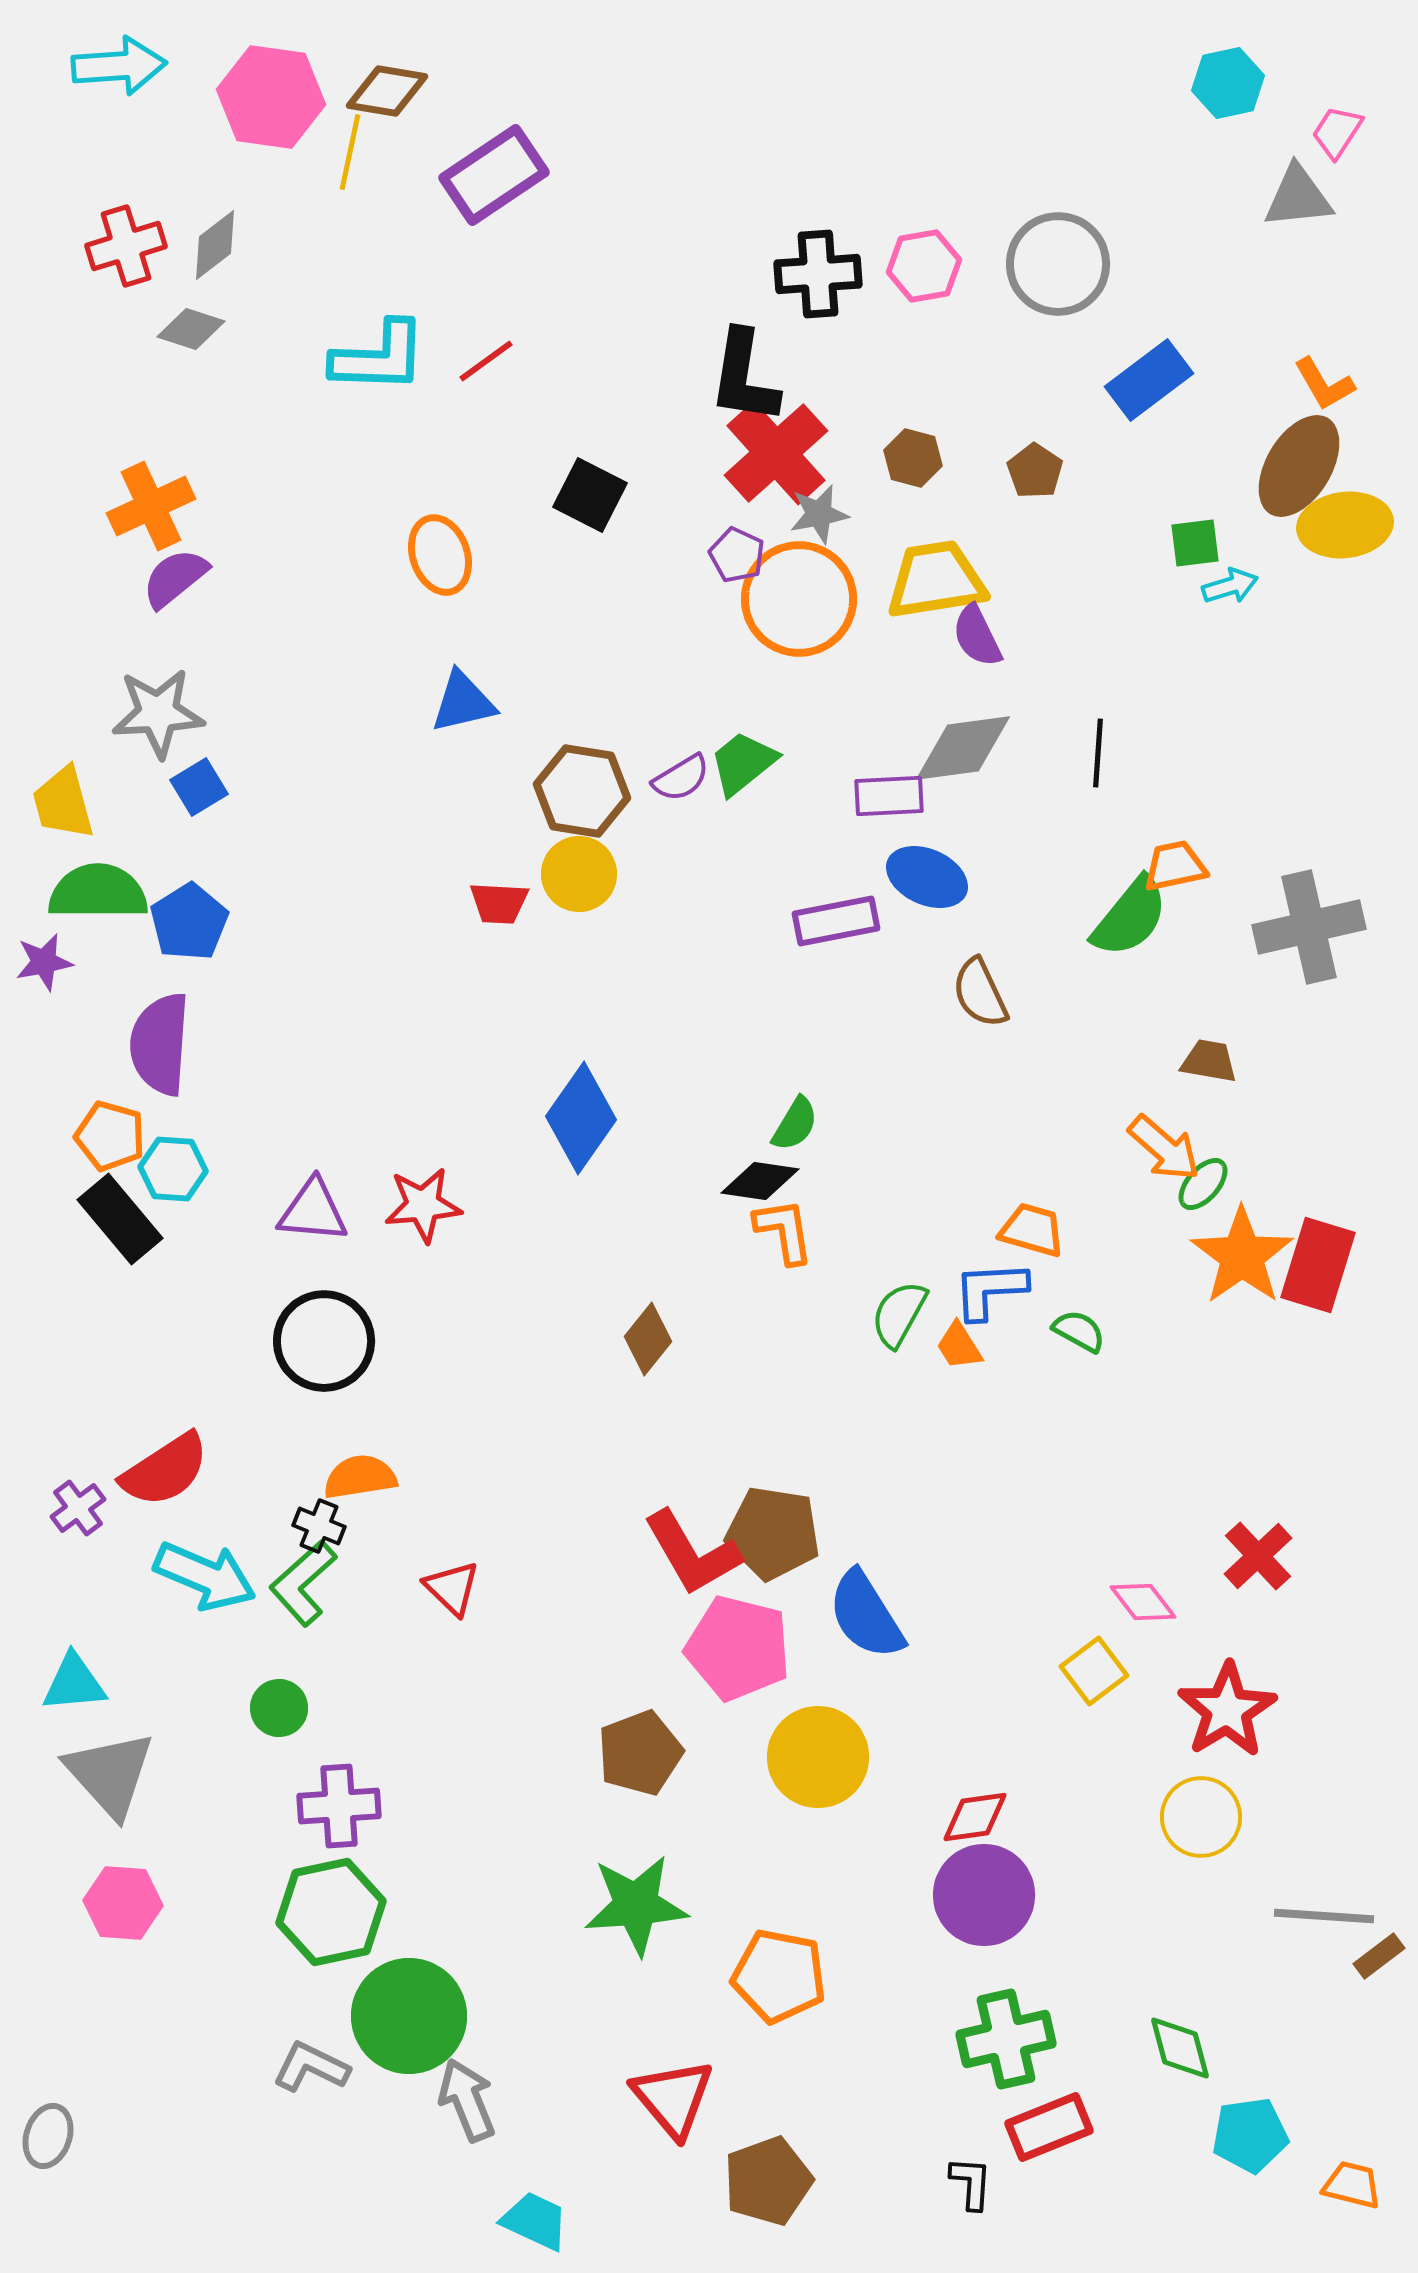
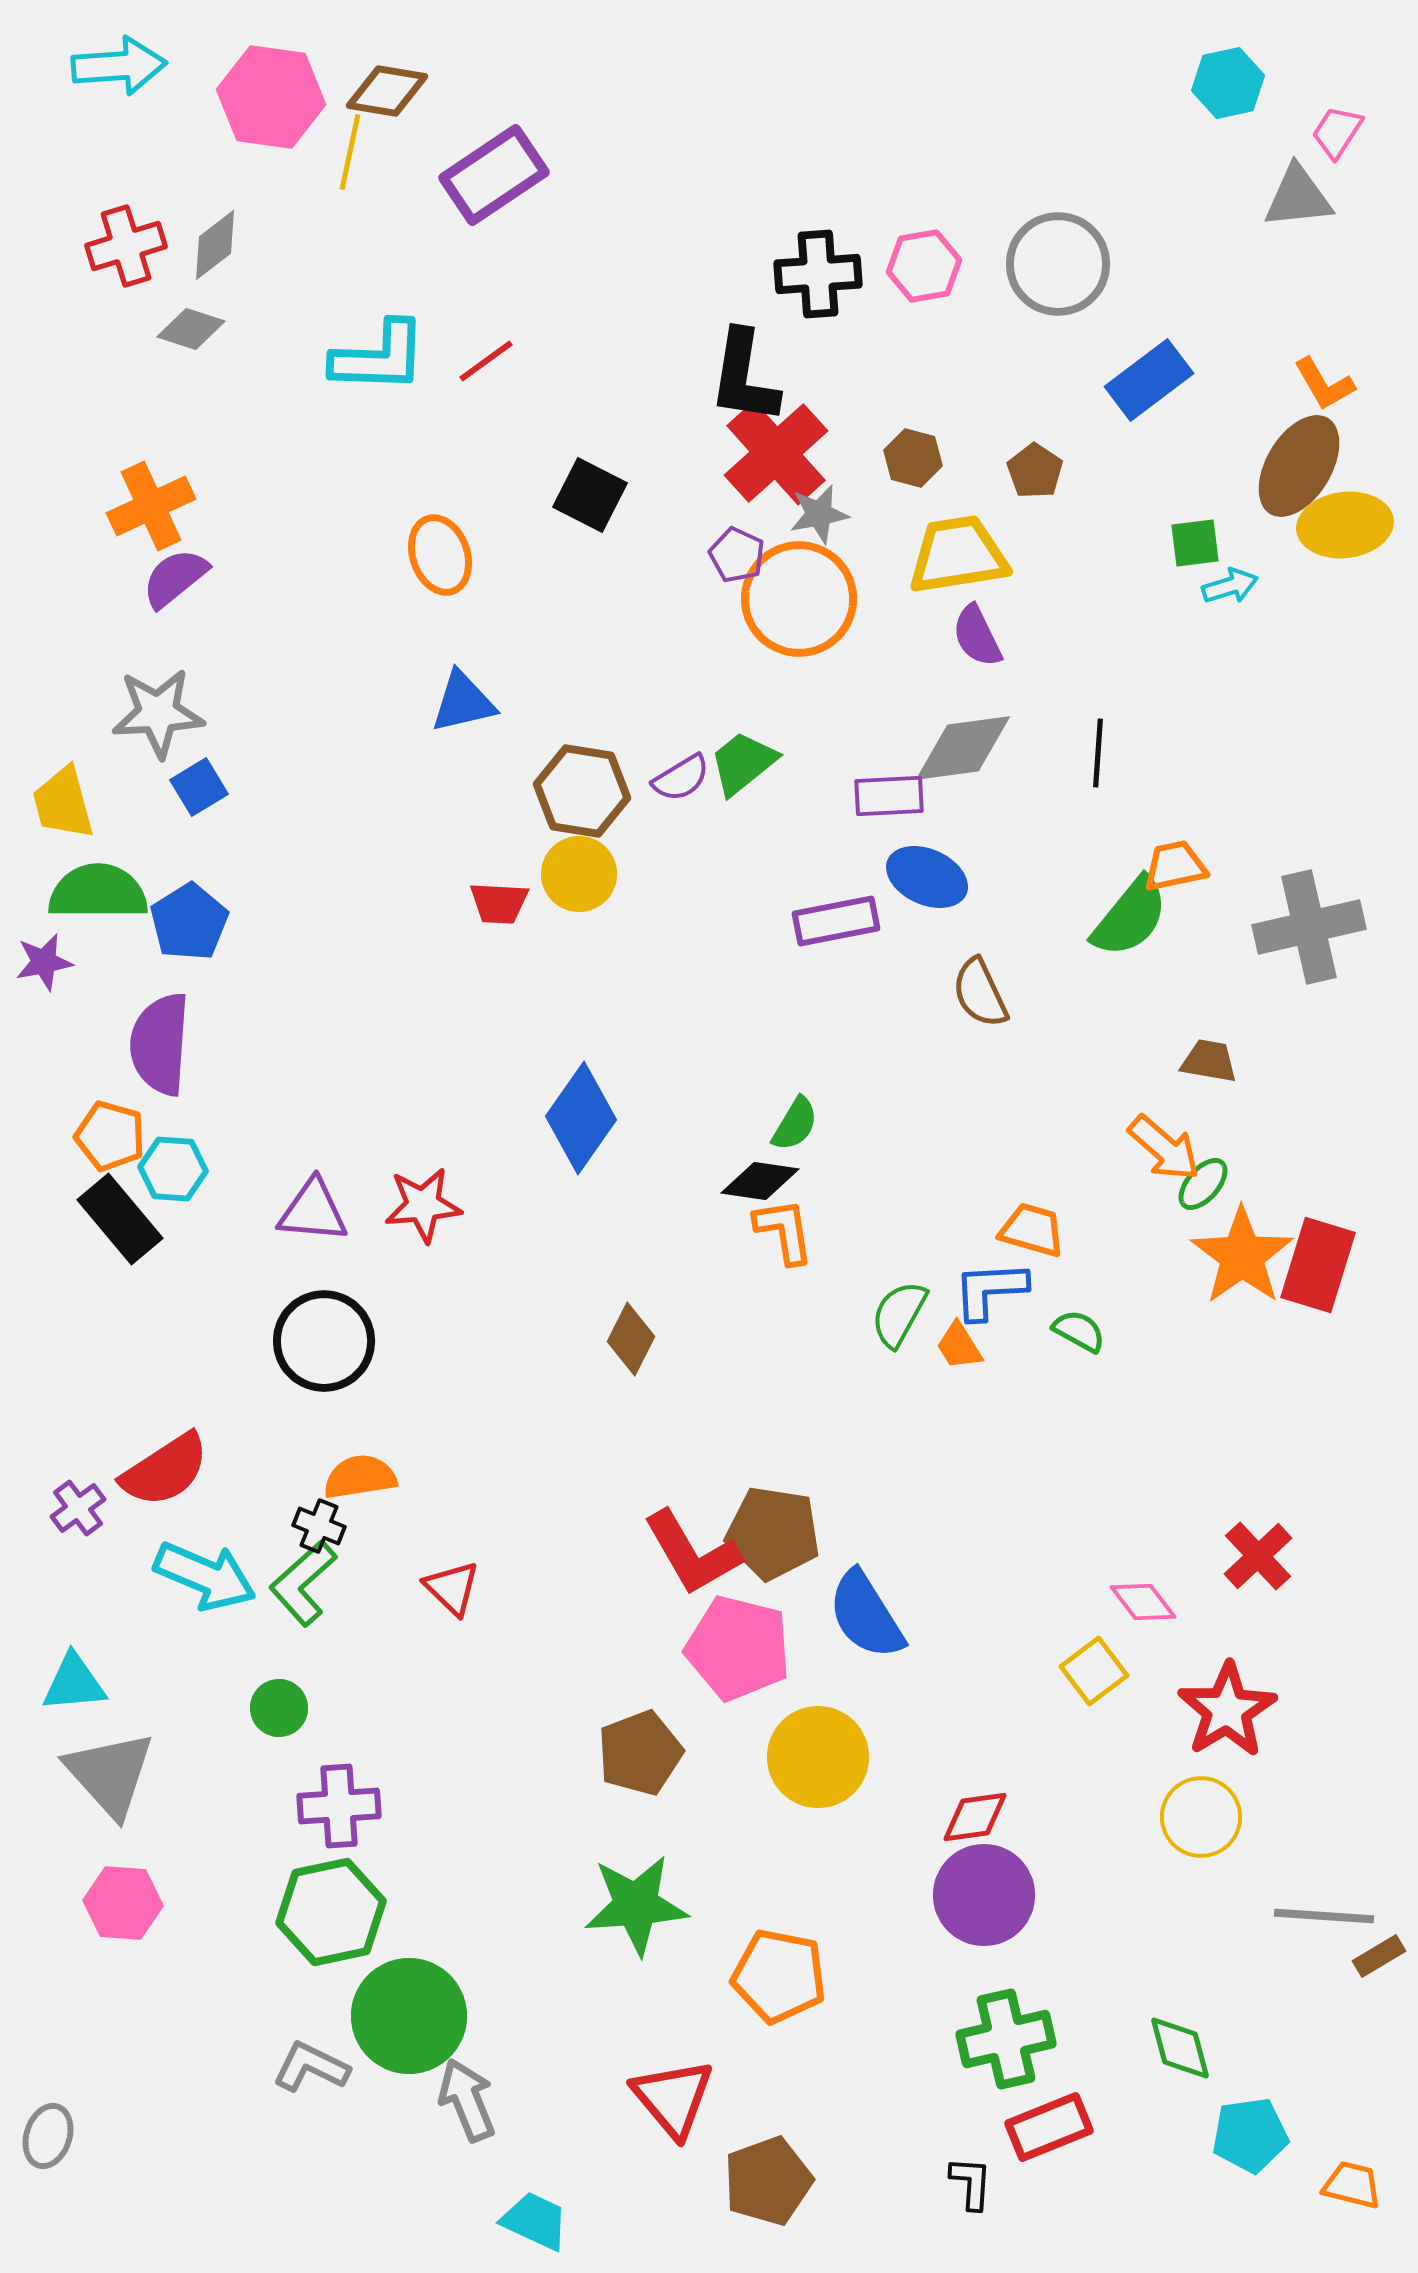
yellow trapezoid at (936, 580): moved 22 px right, 25 px up
brown diamond at (648, 1339): moved 17 px left; rotated 12 degrees counterclockwise
brown rectangle at (1379, 1956): rotated 6 degrees clockwise
